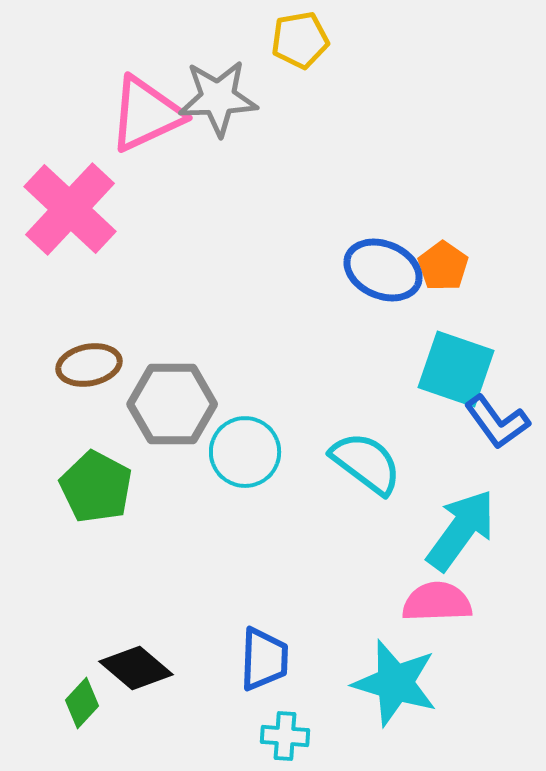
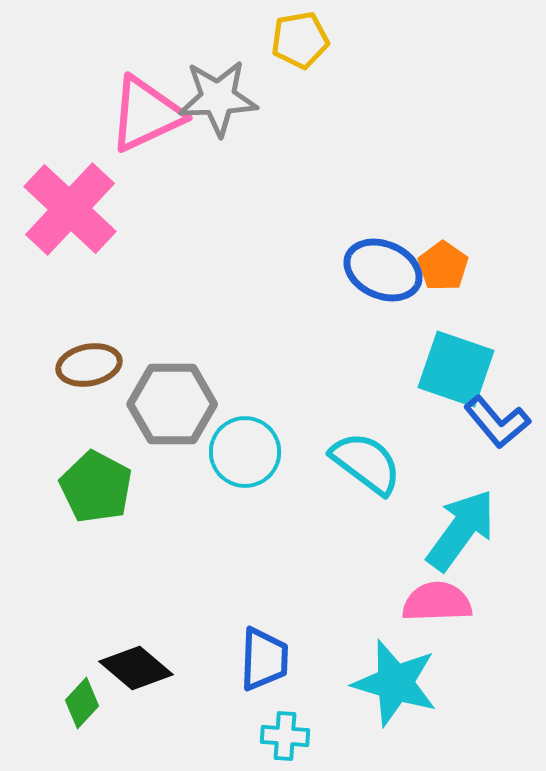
blue L-shape: rotated 4 degrees counterclockwise
